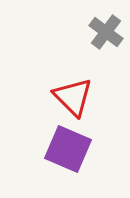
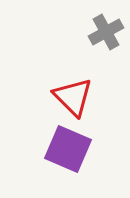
gray cross: rotated 24 degrees clockwise
